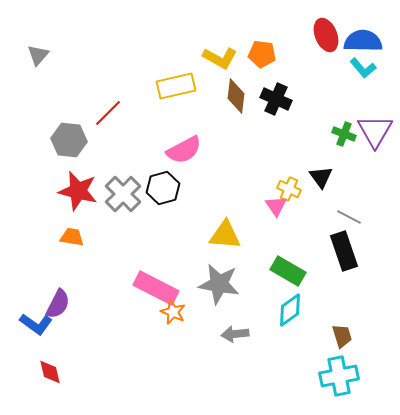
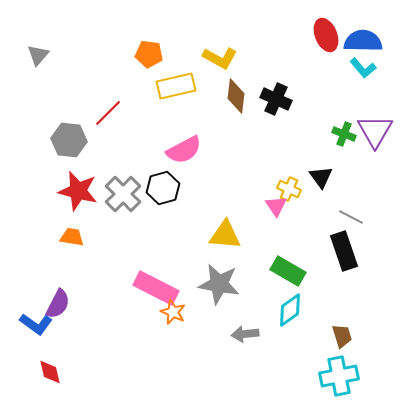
orange pentagon: moved 113 px left
gray line: moved 2 px right
gray arrow: moved 10 px right
